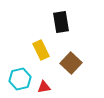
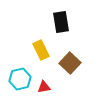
brown square: moved 1 px left
